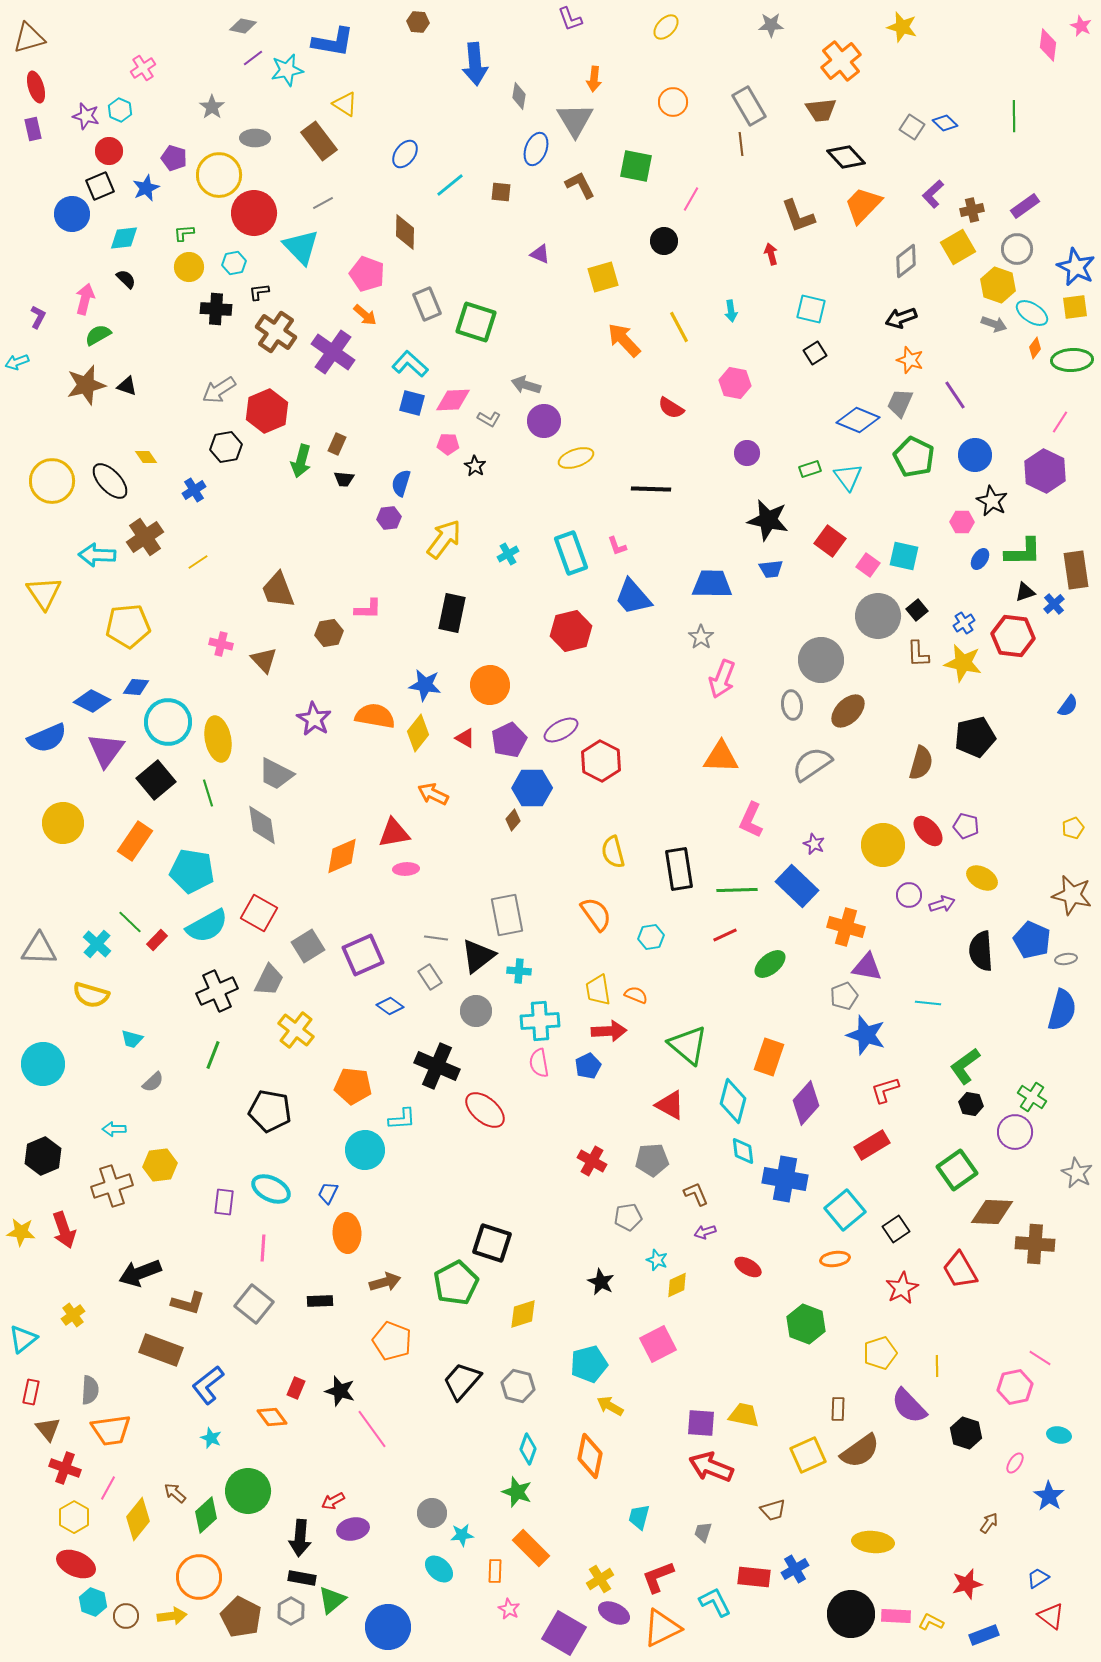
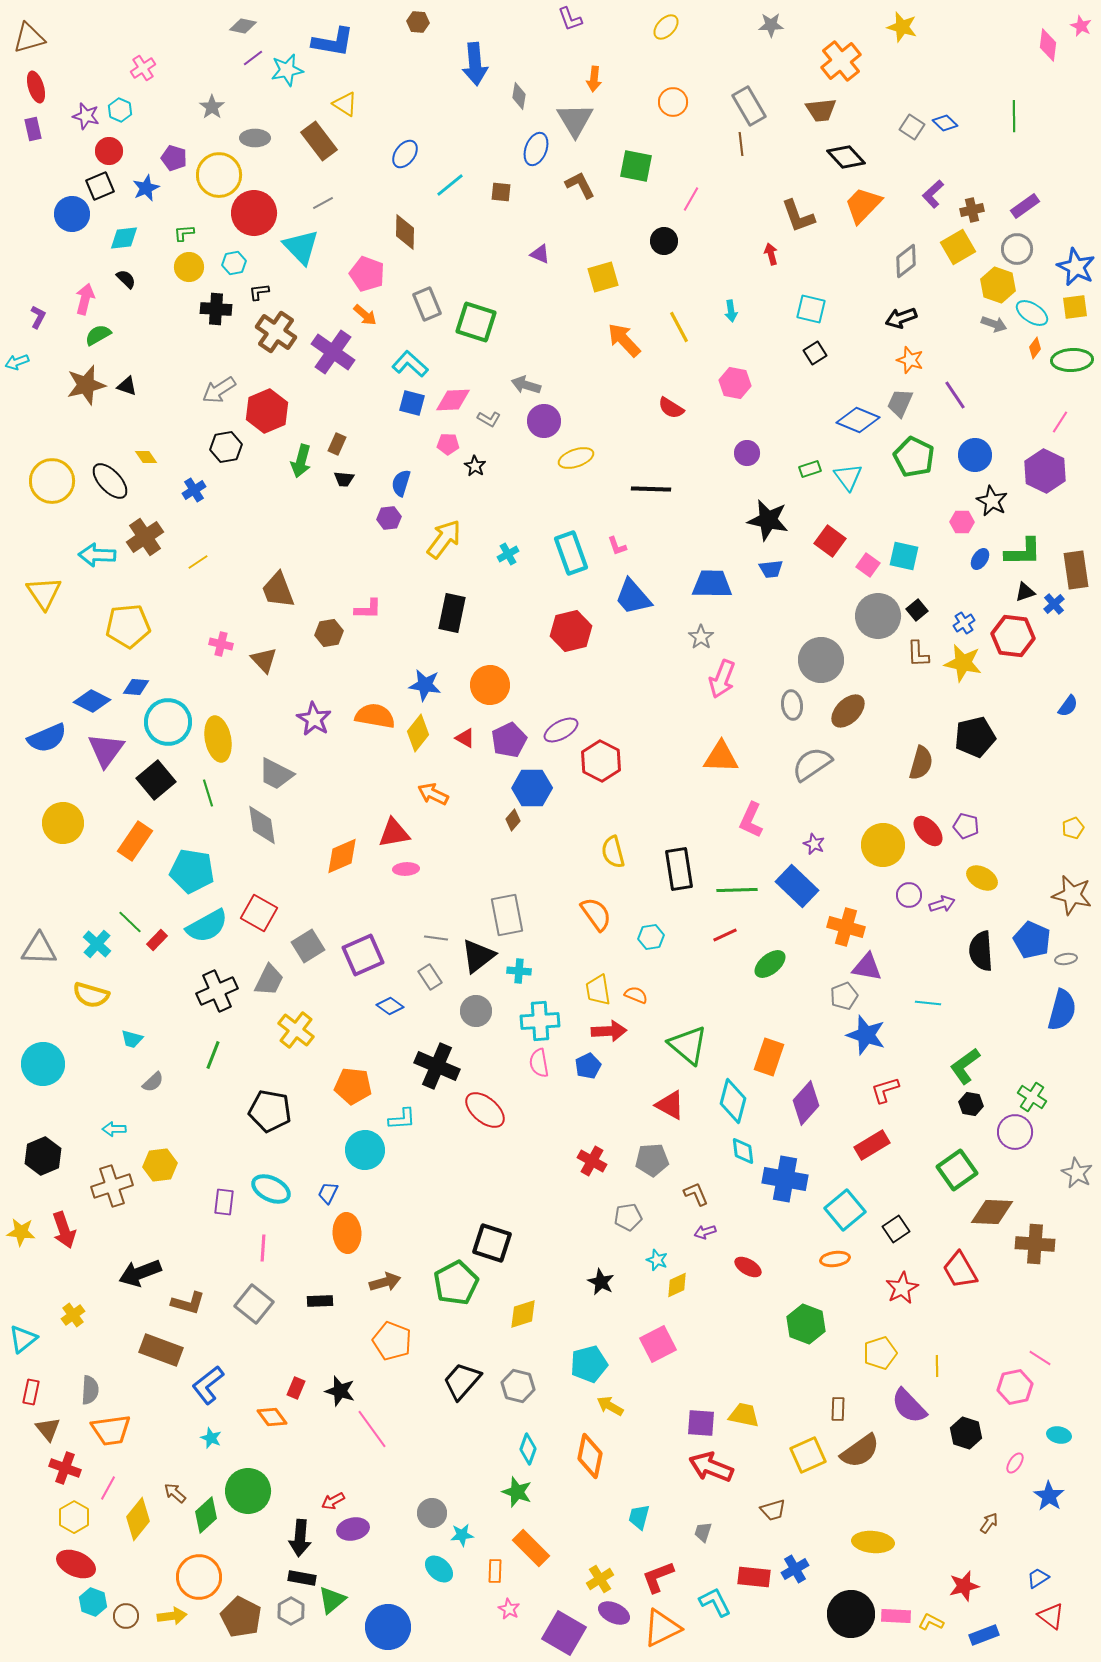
red star at (967, 1584): moved 3 px left, 2 px down
